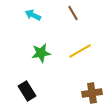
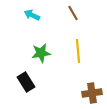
cyan arrow: moved 1 px left
yellow line: moved 2 px left; rotated 65 degrees counterclockwise
black rectangle: moved 1 px left, 9 px up
